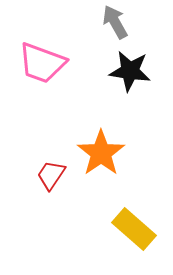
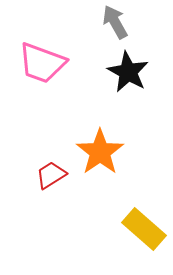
black star: moved 2 px left, 1 px down; rotated 21 degrees clockwise
orange star: moved 1 px left, 1 px up
red trapezoid: rotated 24 degrees clockwise
yellow rectangle: moved 10 px right
